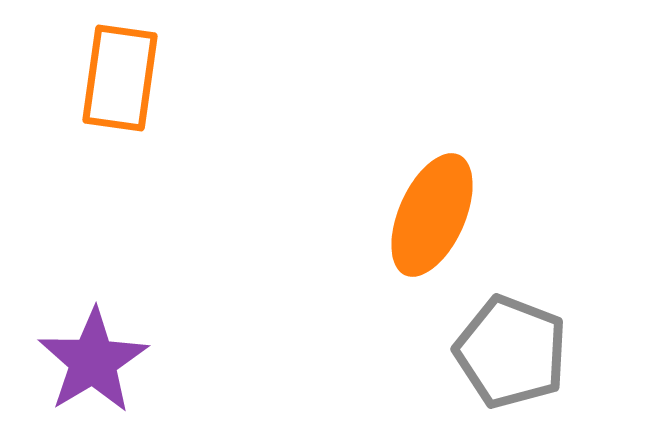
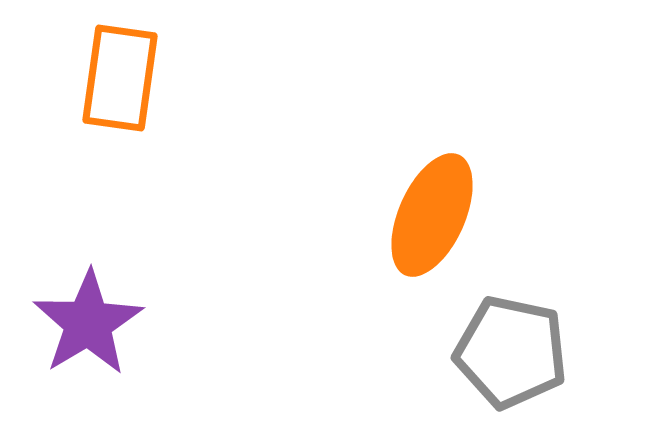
gray pentagon: rotated 9 degrees counterclockwise
purple star: moved 5 px left, 38 px up
